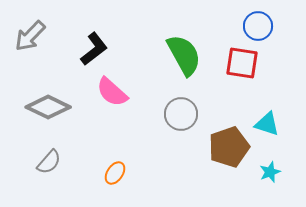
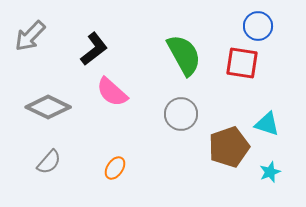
orange ellipse: moved 5 px up
